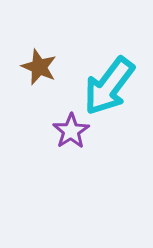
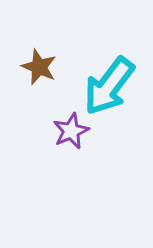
purple star: rotated 9 degrees clockwise
